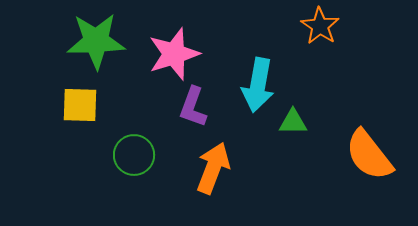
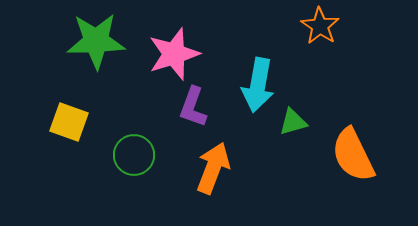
yellow square: moved 11 px left, 17 px down; rotated 18 degrees clockwise
green triangle: rotated 16 degrees counterclockwise
orange semicircle: moved 16 px left; rotated 12 degrees clockwise
